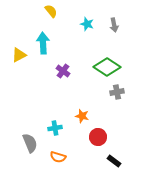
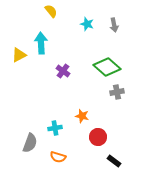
cyan arrow: moved 2 px left
green diamond: rotated 8 degrees clockwise
gray semicircle: rotated 42 degrees clockwise
